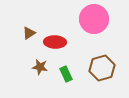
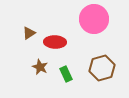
brown star: rotated 14 degrees clockwise
